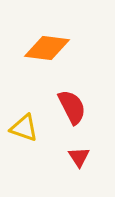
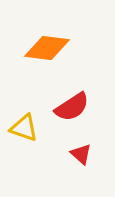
red semicircle: rotated 84 degrees clockwise
red triangle: moved 2 px right, 3 px up; rotated 15 degrees counterclockwise
